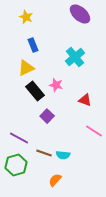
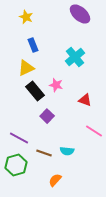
cyan semicircle: moved 4 px right, 4 px up
